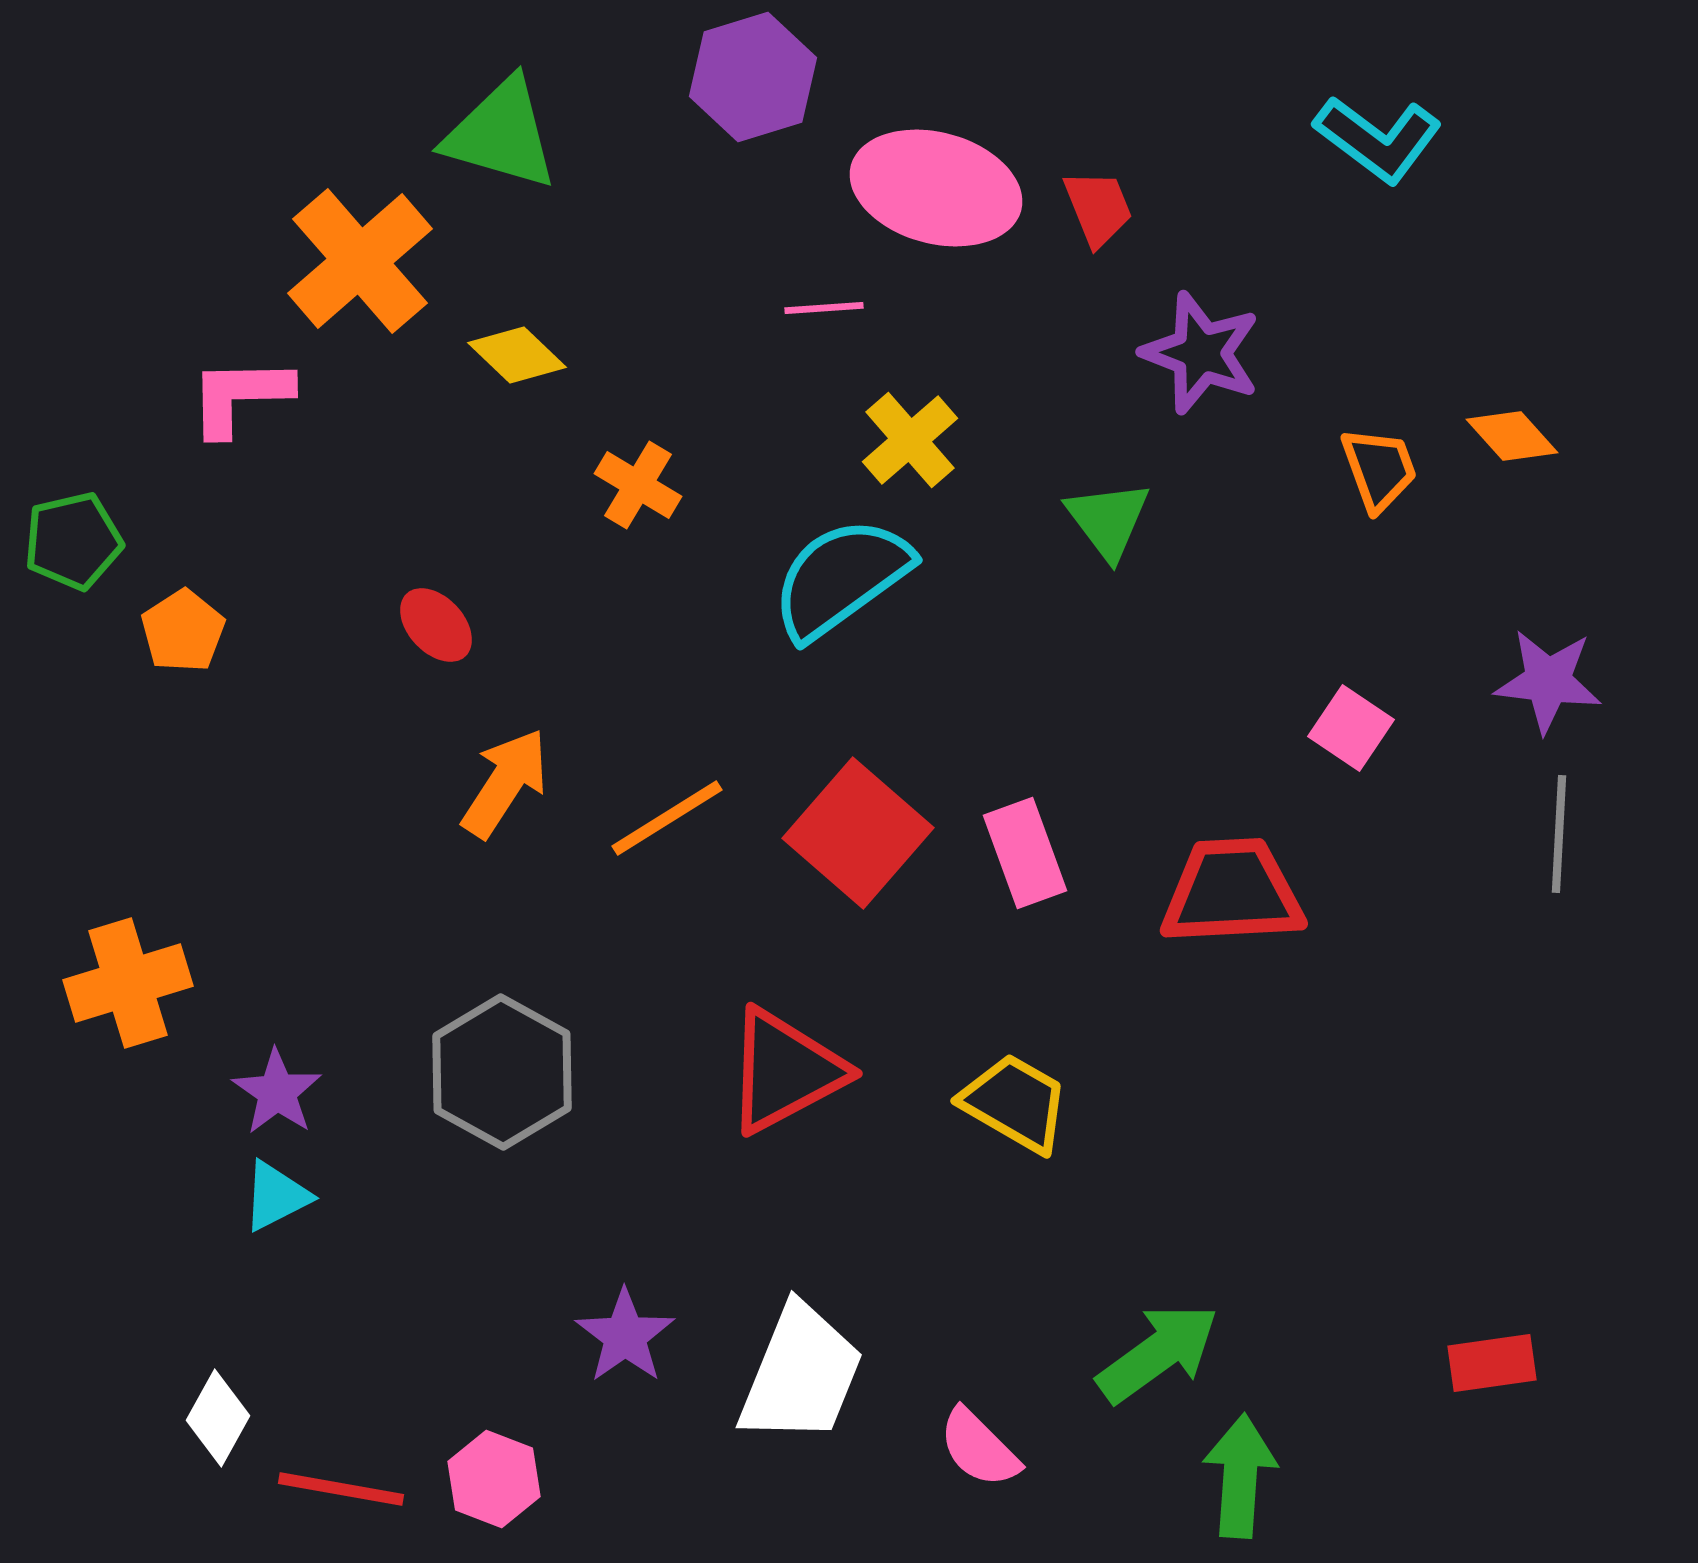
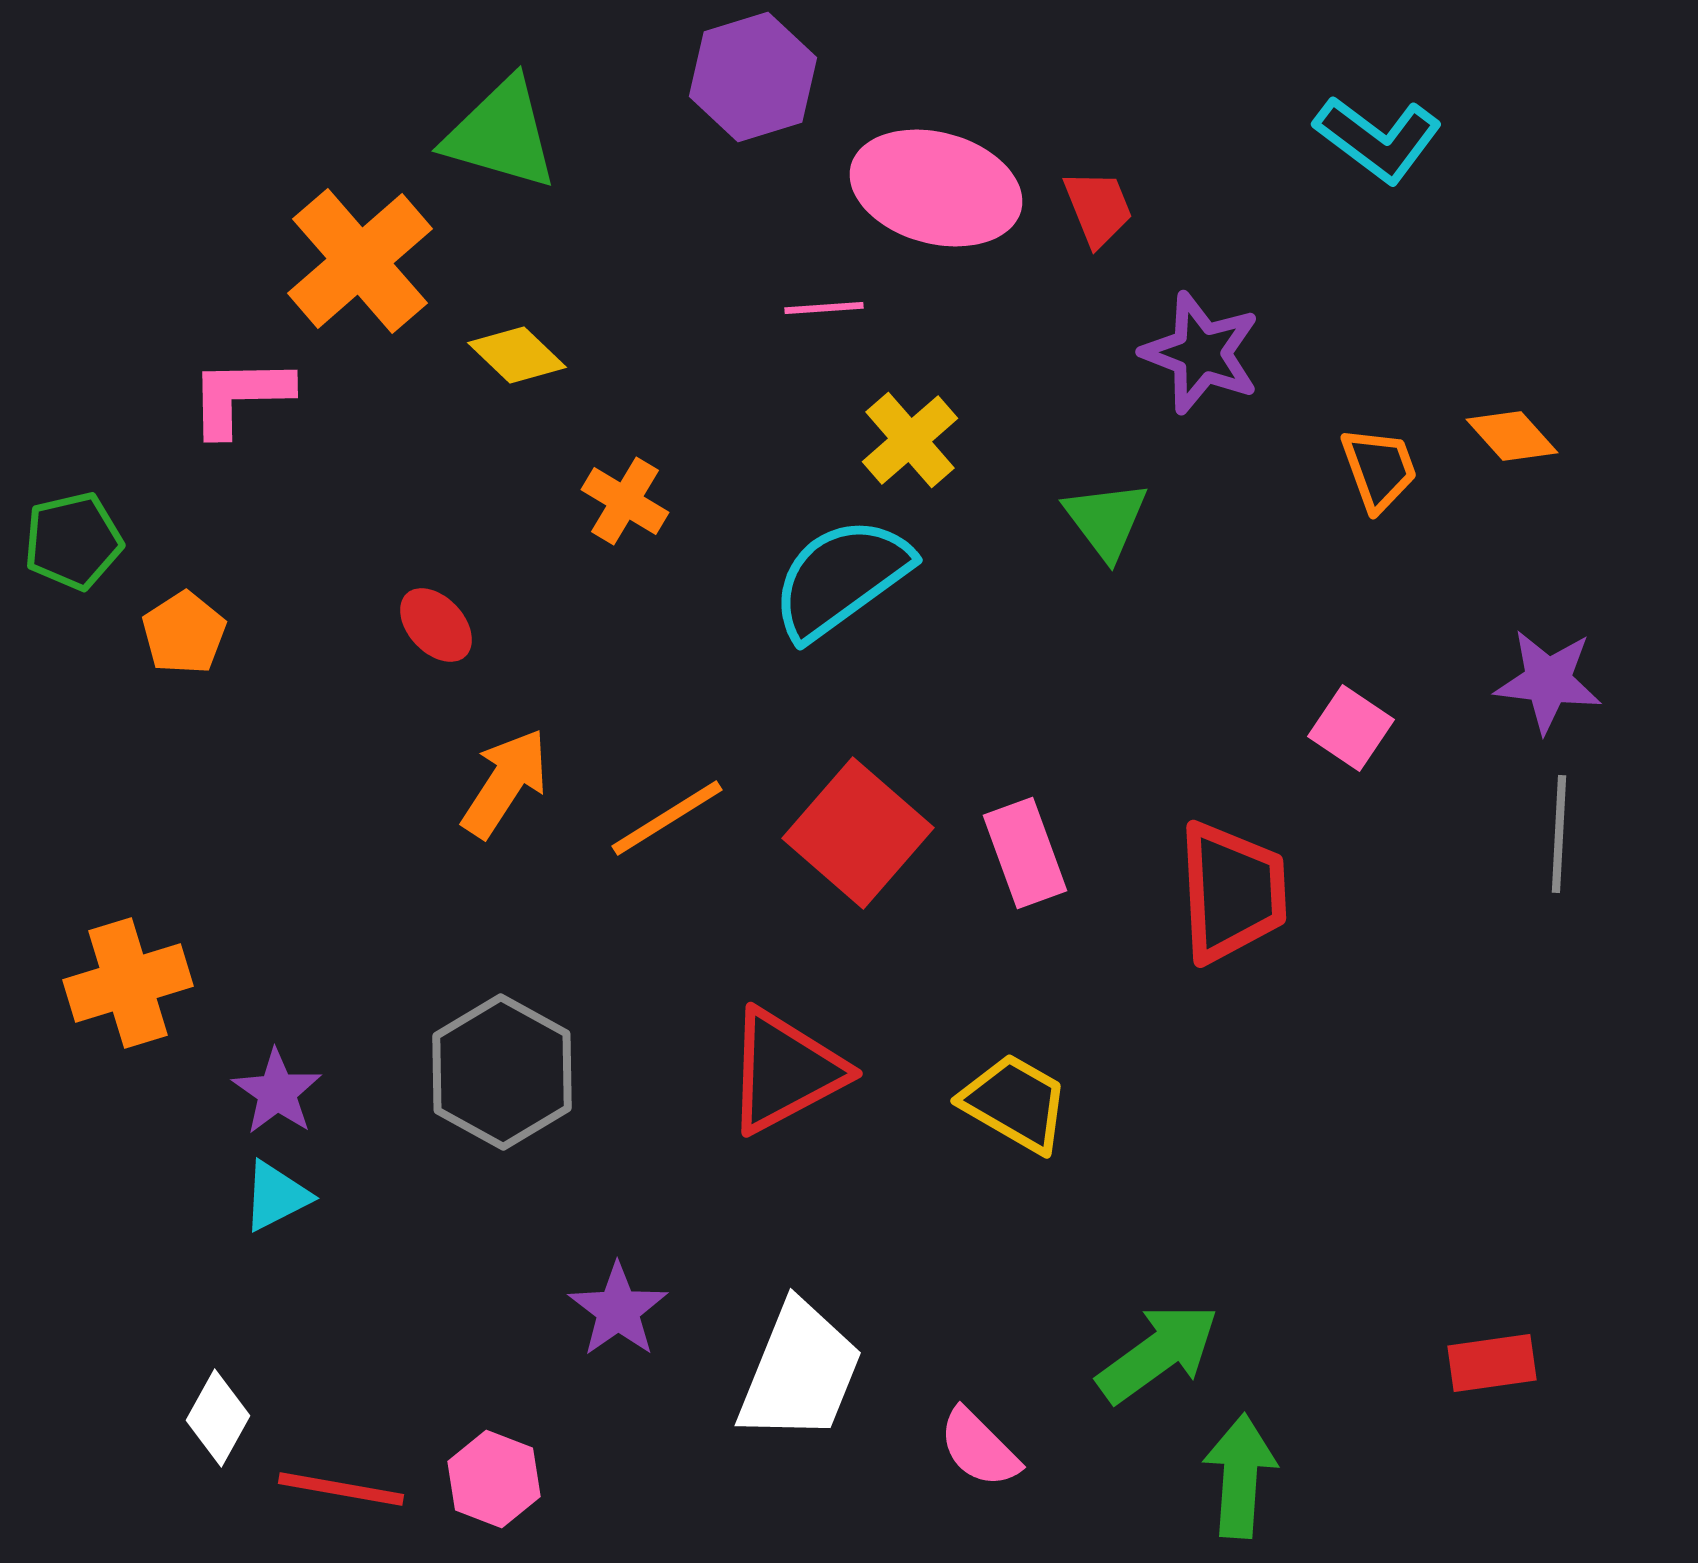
orange cross at (638, 485): moved 13 px left, 16 px down
green triangle at (1108, 520): moved 2 px left
orange pentagon at (183, 631): moved 1 px right, 2 px down
red trapezoid at (1232, 892): rotated 90 degrees clockwise
purple star at (625, 1336): moved 7 px left, 26 px up
white trapezoid at (801, 1374): moved 1 px left, 2 px up
